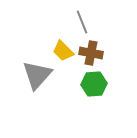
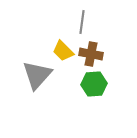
gray line: rotated 30 degrees clockwise
brown cross: moved 1 px down
